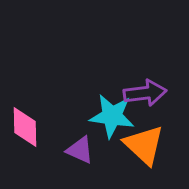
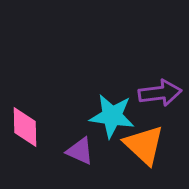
purple arrow: moved 15 px right
purple triangle: moved 1 px down
